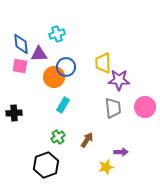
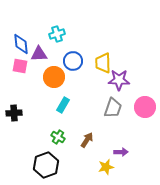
blue circle: moved 7 px right, 6 px up
gray trapezoid: rotated 25 degrees clockwise
green cross: rotated 24 degrees counterclockwise
